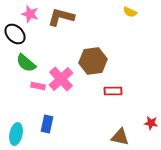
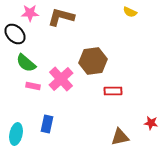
pink star: moved 1 px up; rotated 18 degrees counterclockwise
pink rectangle: moved 5 px left
brown triangle: rotated 24 degrees counterclockwise
